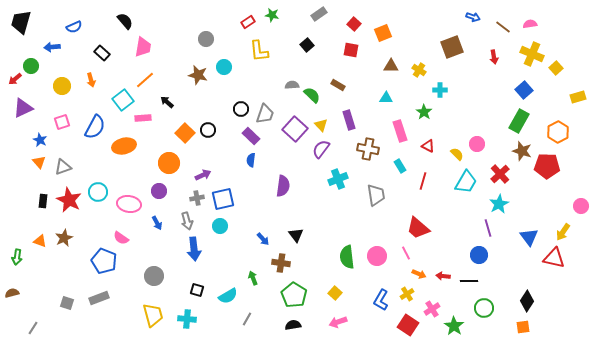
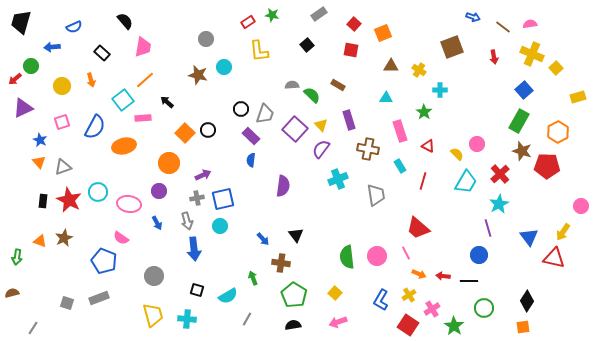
yellow cross at (407, 294): moved 2 px right, 1 px down
